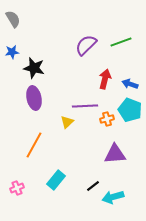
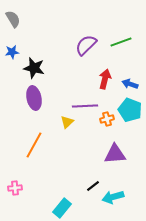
cyan rectangle: moved 6 px right, 28 px down
pink cross: moved 2 px left; rotated 16 degrees clockwise
